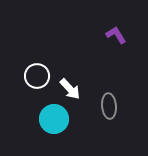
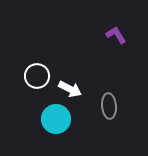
white arrow: rotated 20 degrees counterclockwise
cyan circle: moved 2 px right
